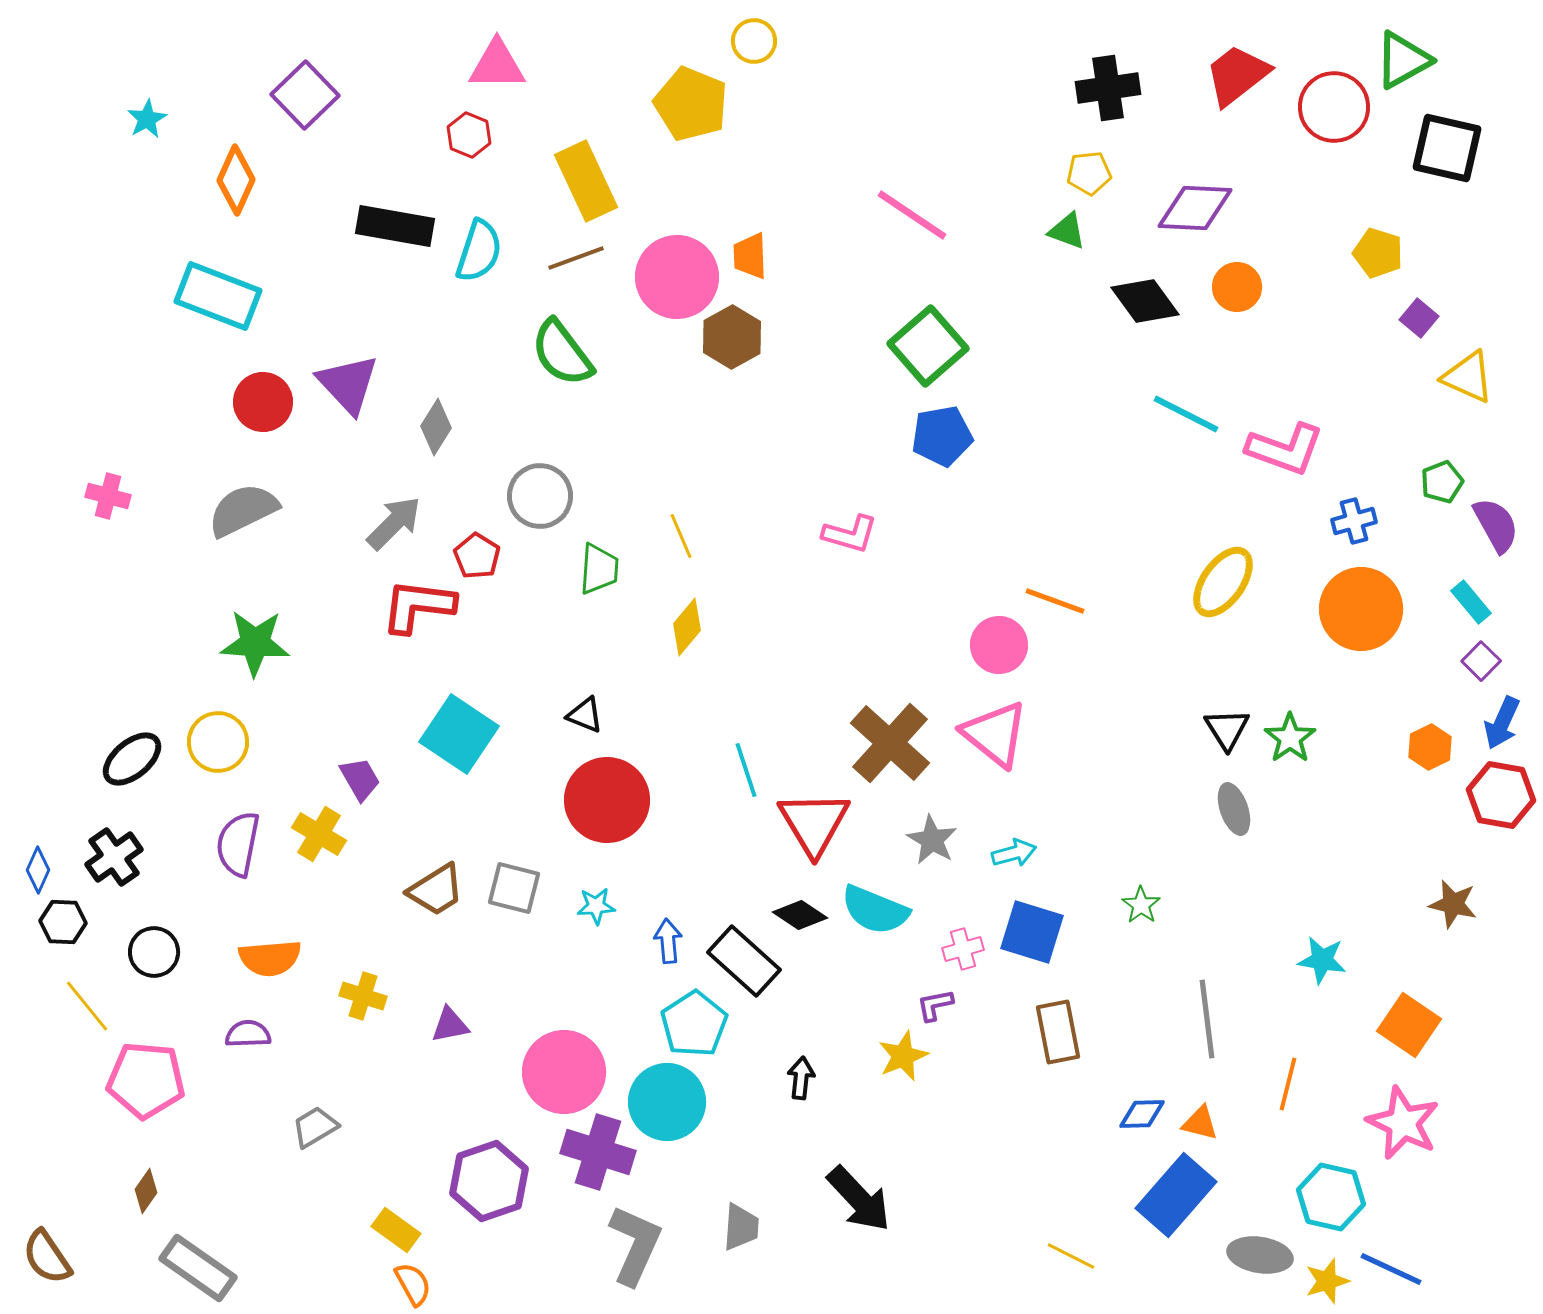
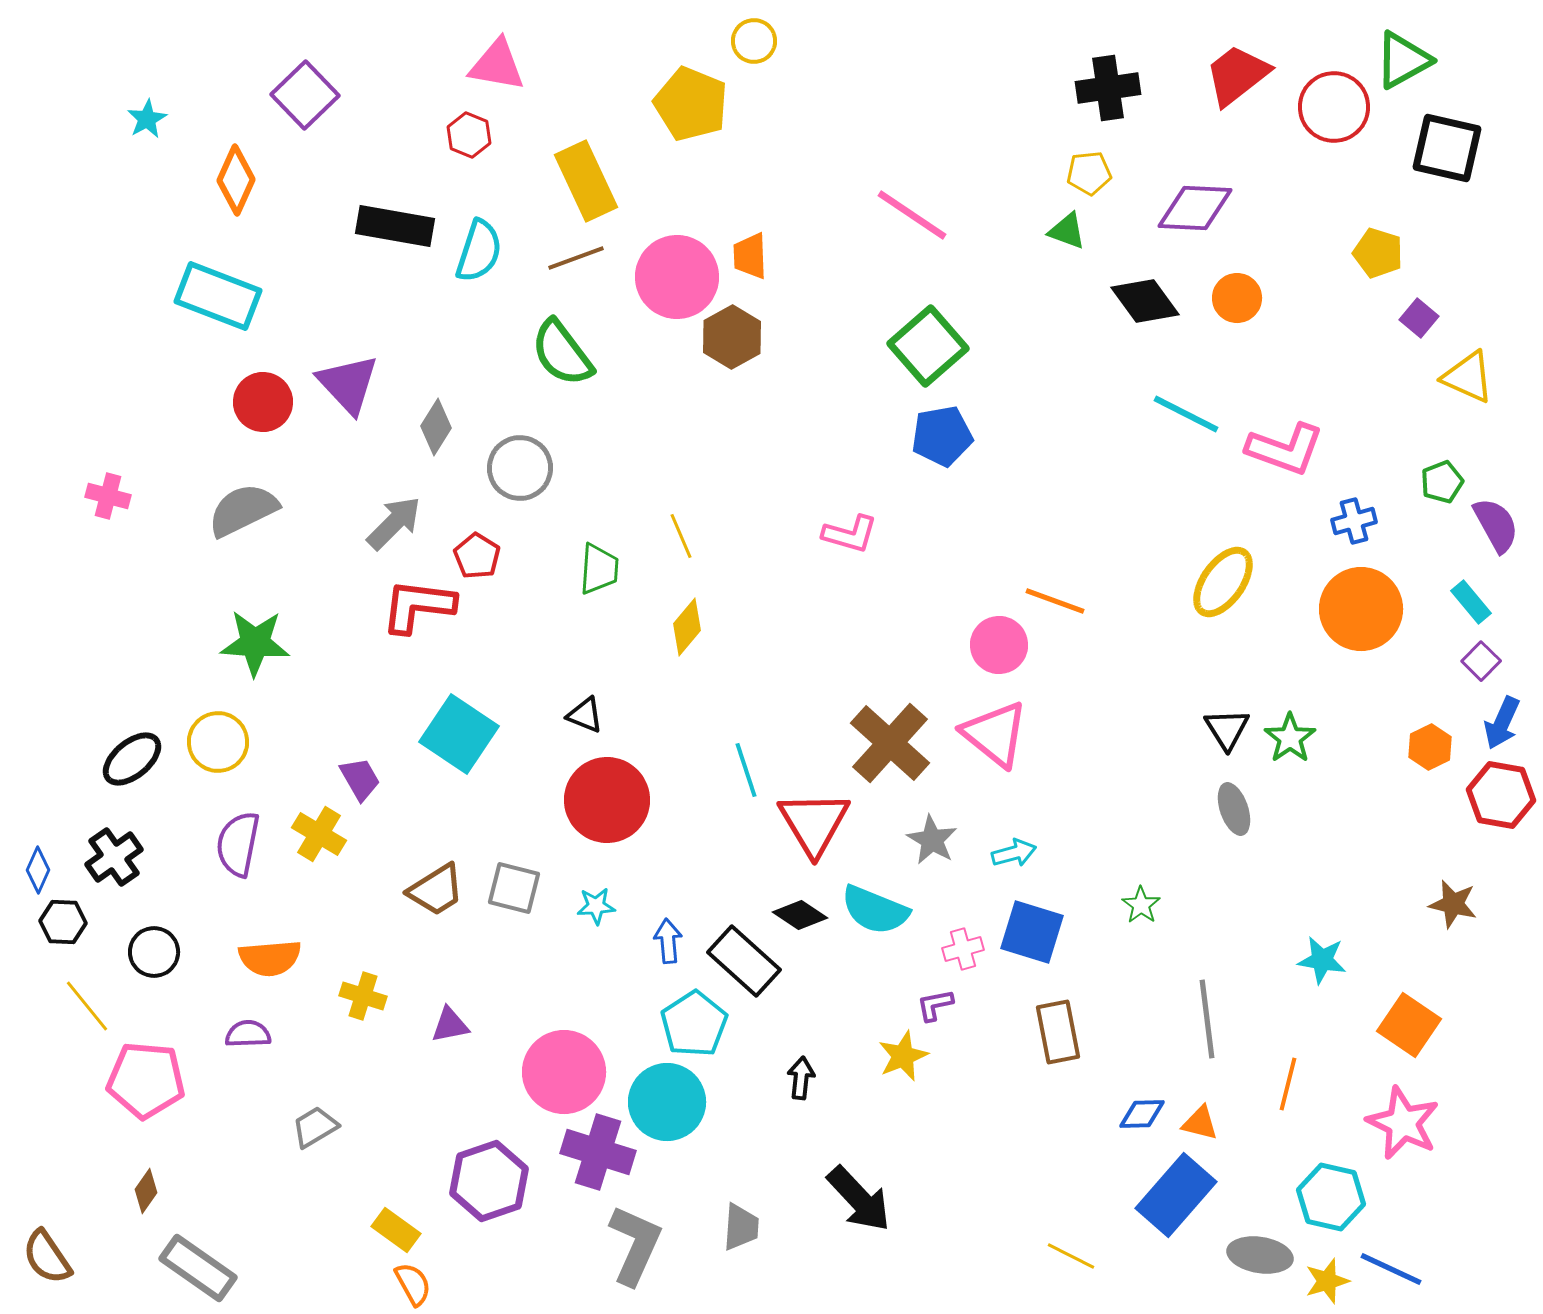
pink triangle at (497, 65): rotated 10 degrees clockwise
orange circle at (1237, 287): moved 11 px down
gray circle at (540, 496): moved 20 px left, 28 px up
